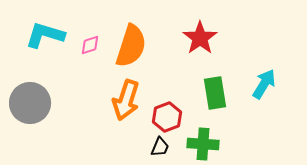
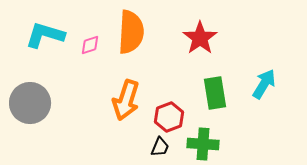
orange semicircle: moved 14 px up; rotated 15 degrees counterclockwise
red hexagon: moved 2 px right
